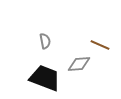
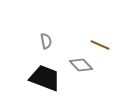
gray semicircle: moved 1 px right
gray diamond: moved 2 px right, 1 px down; rotated 50 degrees clockwise
